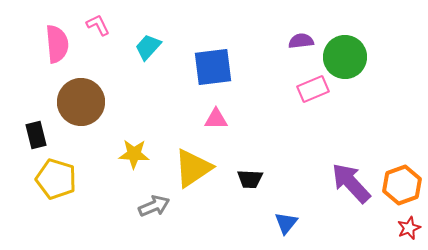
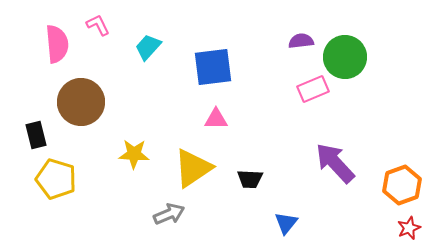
purple arrow: moved 16 px left, 20 px up
gray arrow: moved 15 px right, 8 px down
